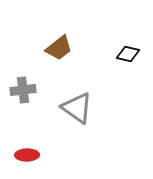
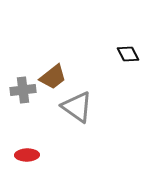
brown trapezoid: moved 6 px left, 29 px down
black diamond: rotated 50 degrees clockwise
gray triangle: moved 1 px up
